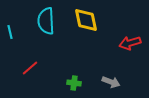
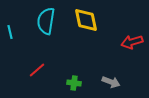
cyan semicircle: rotated 12 degrees clockwise
red arrow: moved 2 px right, 1 px up
red line: moved 7 px right, 2 px down
